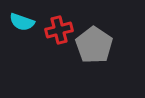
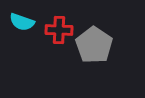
red cross: rotated 16 degrees clockwise
